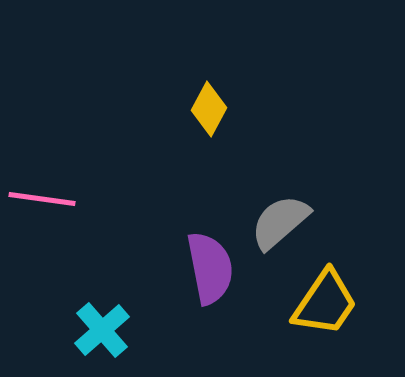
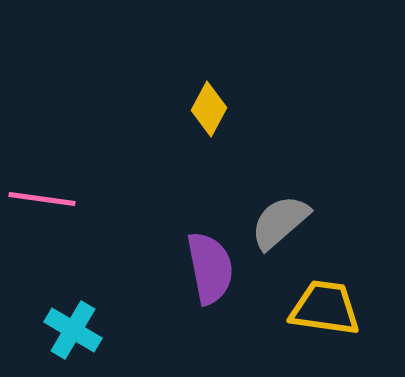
yellow trapezoid: moved 5 px down; rotated 116 degrees counterclockwise
cyan cross: moved 29 px left; rotated 18 degrees counterclockwise
